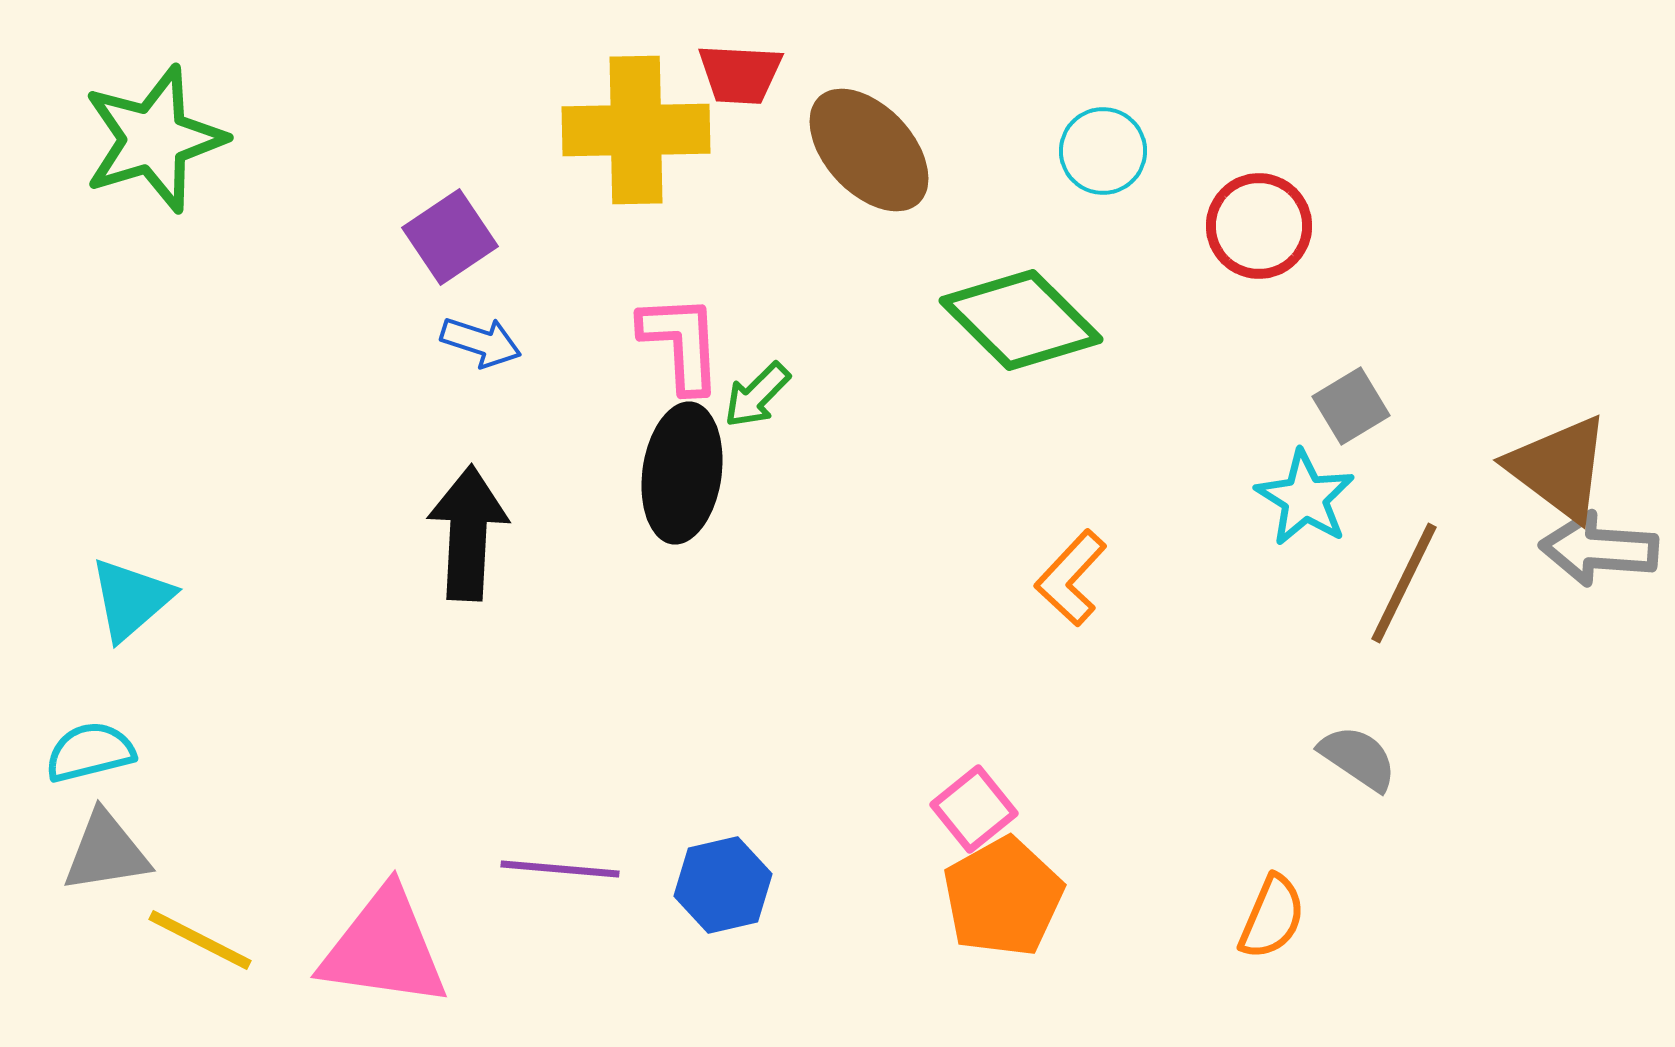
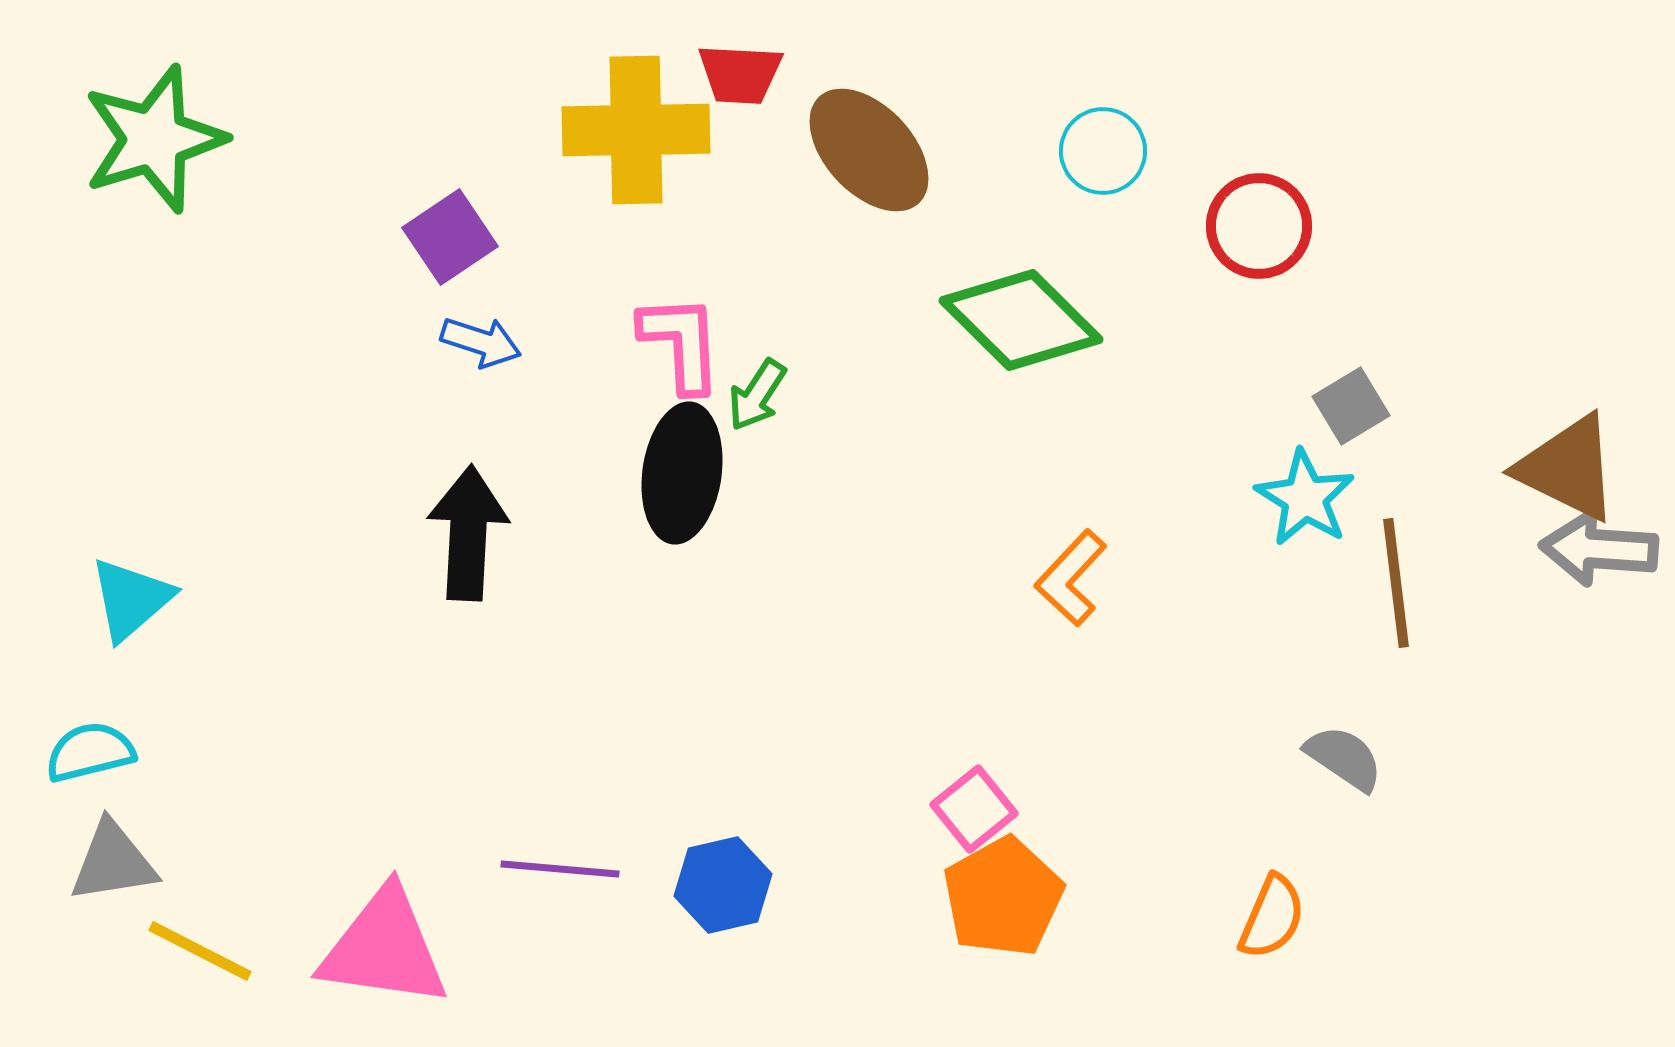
green arrow: rotated 12 degrees counterclockwise
brown triangle: moved 9 px right; rotated 11 degrees counterclockwise
brown line: moved 8 px left; rotated 33 degrees counterclockwise
gray semicircle: moved 14 px left
gray triangle: moved 7 px right, 10 px down
yellow line: moved 11 px down
